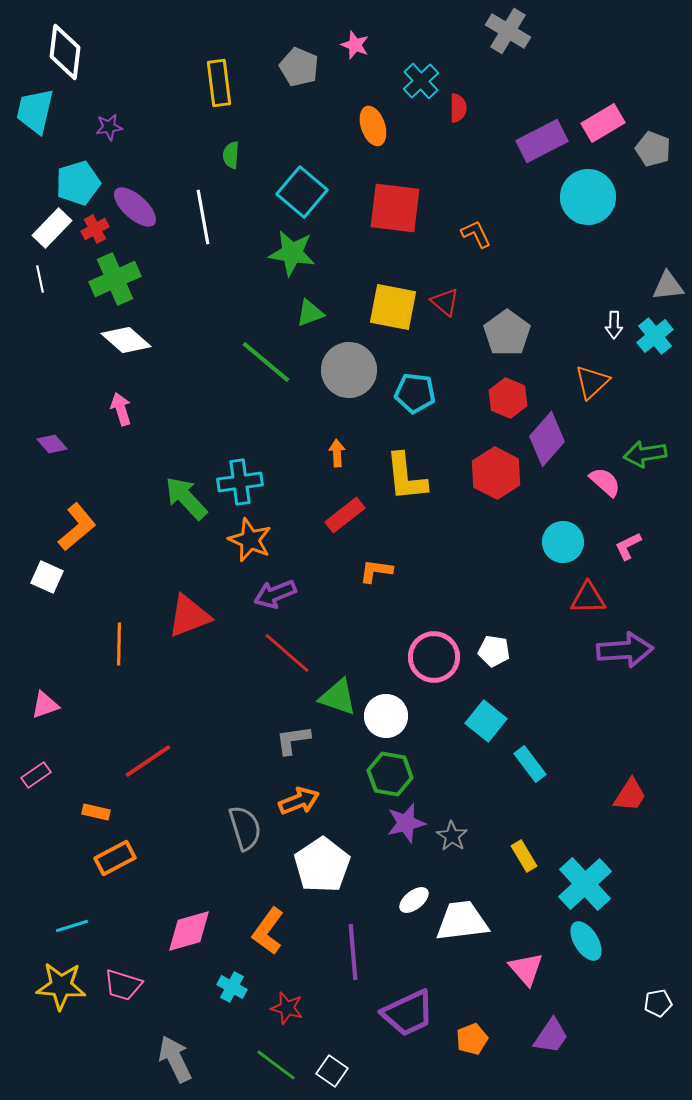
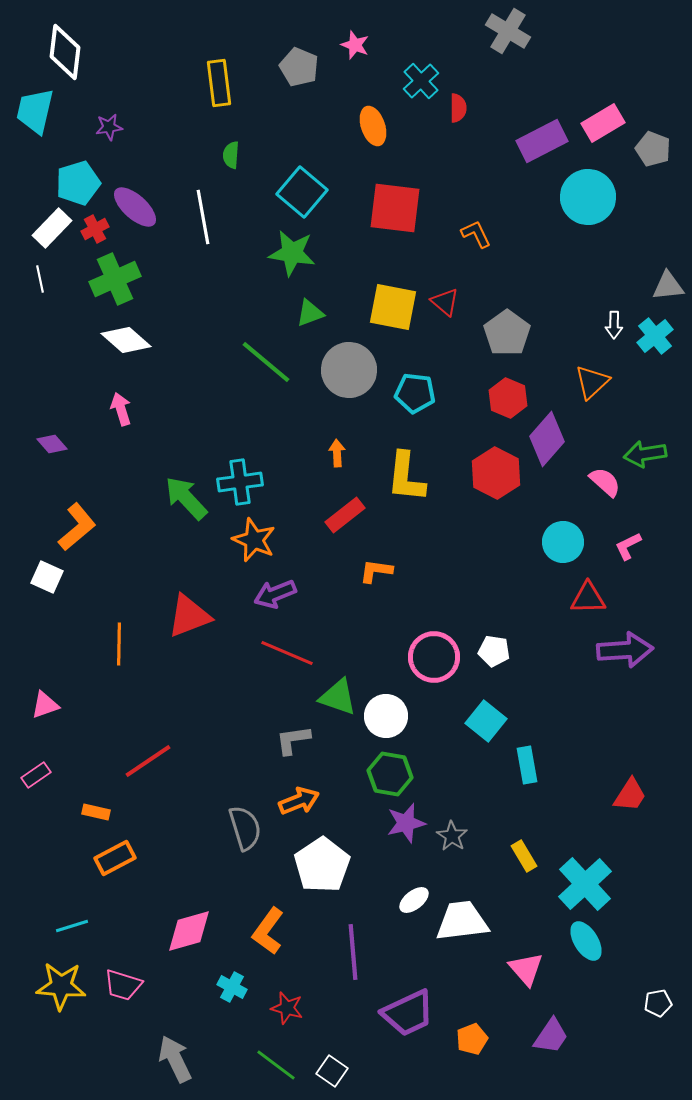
yellow L-shape at (406, 477): rotated 12 degrees clockwise
orange star at (250, 540): moved 4 px right
red line at (287, 653): rotated 18 degrees counterclockwise
cyan rectangle at (530, 764): moved 3 px left, 1 px down; rotated 27 degrees clockwise
